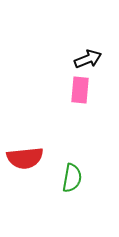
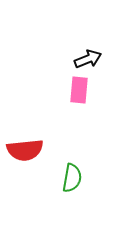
pink rectangle: moved 1 px left
red semicircle: moved 8 px up
